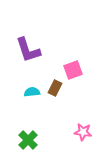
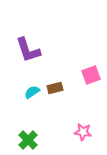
pink square: moved 18 px right, 5 px down
brown rectangle: rotated 49 degrees clockwise
cyan semicircle: rotated 28 degrees counterclockwise
